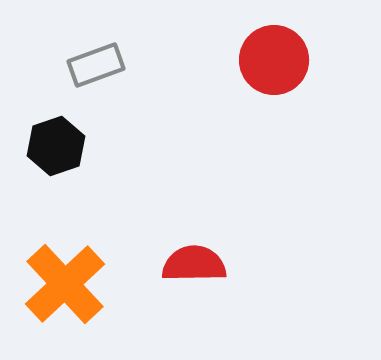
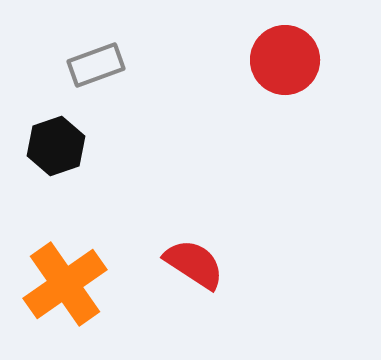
red circle: moved 11 px right
red semicircle: rotated 34 degrees clockwise
orange cross: rotated 8 degrees clockwise
